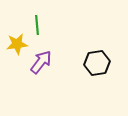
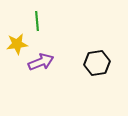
green line: moved 4 px up
purple arrow: rotated 30 degrees clockwise
